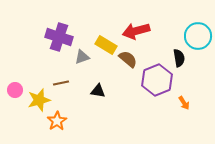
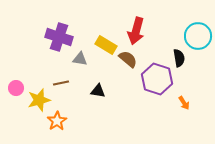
red arrow: rotated 60 degrees counterclockwise
gray triangle: moved 2 px left, 2 px down; rotated 28 degrees clockwise
purple hexagon: moved 1 px up; rotated 20 degrees counterclockwise
pink circle: moved 1 px right, 2 px up
